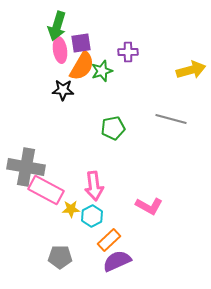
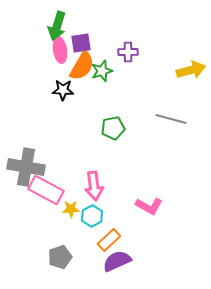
gray pentagon: rotated 20 degrees counterclockwise
